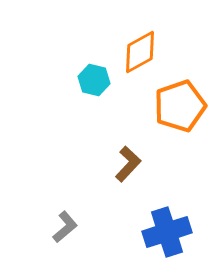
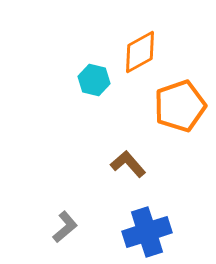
brown L-shape: rotated 84 degrees counterclockwise
blue cross: moved 20 px left
